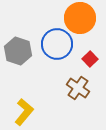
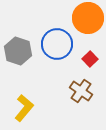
orange circle: moved 8 px right
brown cross: moved 3 px right, 3 px down
yellow L-shape: moved 4 px up
